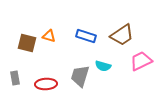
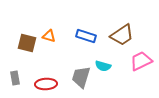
gray trapezoid: moved 1 px right, 1 px down
